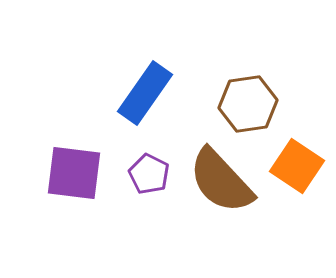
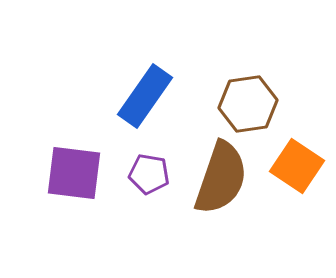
blue rectangle: moved 3 px down
purple pentagon: rotated 18 degrees counterclockwise
brown semicircle: moved 3 px up; rotated 118 degrees counterclockwise
